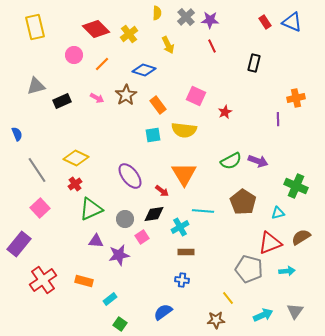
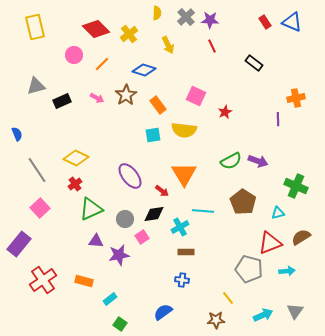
black rectangle at (254, 63): rotated 66 degrees counterclockwise
